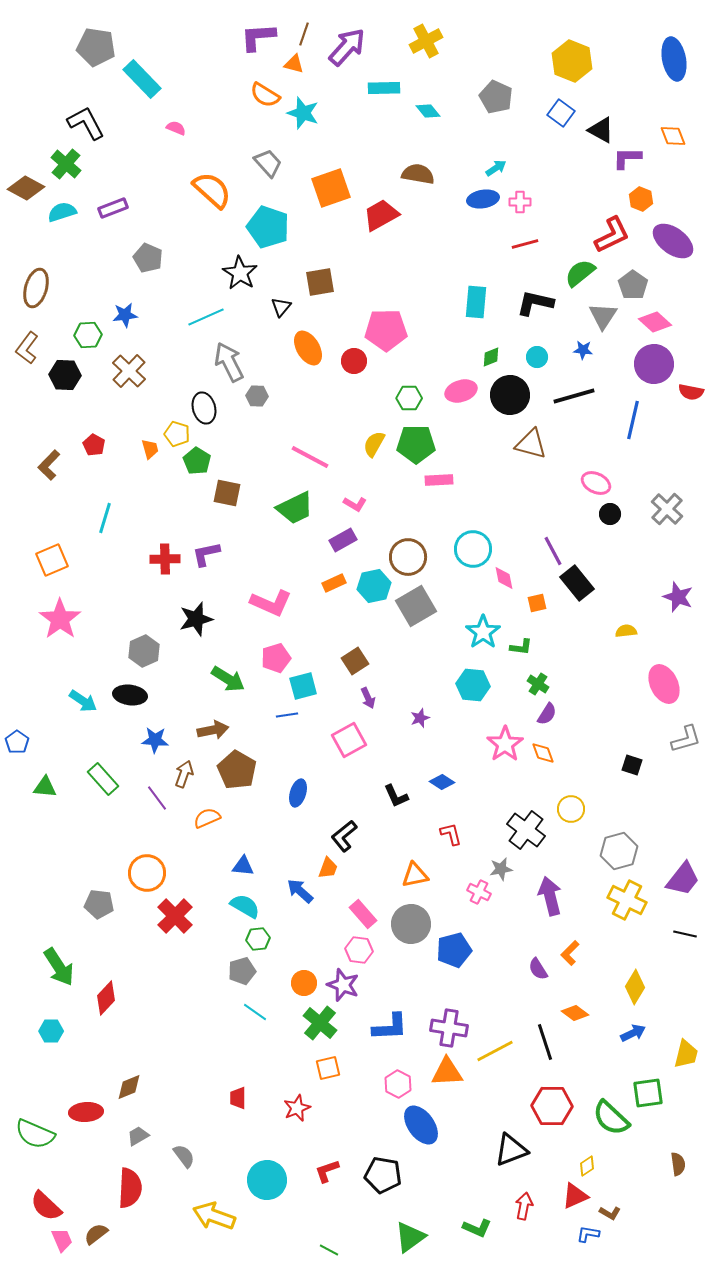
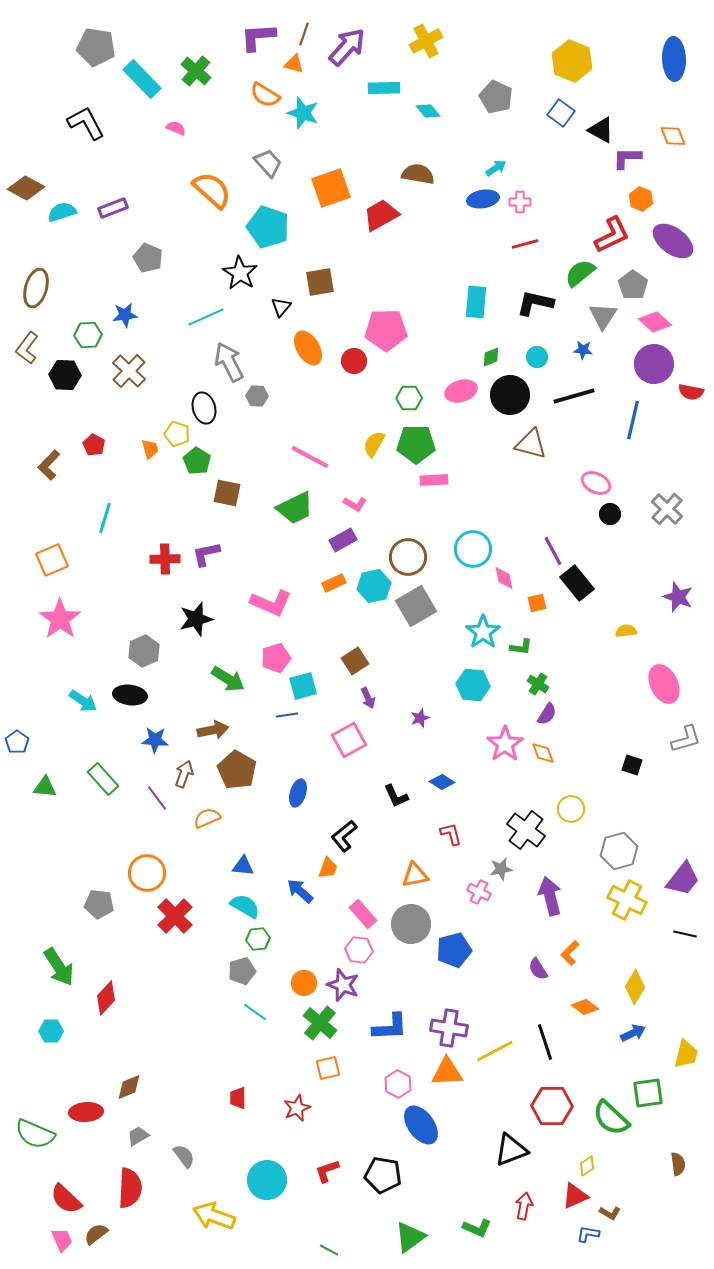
blue ellipse at (674, 59): rotated 9 degrees clockwise
green cross at (66, 164): moved 130 px right, 93 px up
pink rectangle at (439, 480): moved 5 px left
orange diamond at (575, 1013): moved 10 px right, 6 px up
red semicircle at (46, 1206): moved 20 px right, 7 px up
